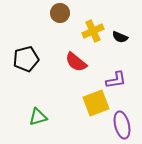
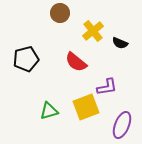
yellow cross: rotated 15 degrees counterclockwise
black semicircle: moved 6 px down
purple L-shape: moved 9 px left, 7 px down
yellow square: moved 10 px left, 4 px down
green triangle: moved 11 px right, 6 px up
purple ellipse: rotated 36 degrees clockwise
